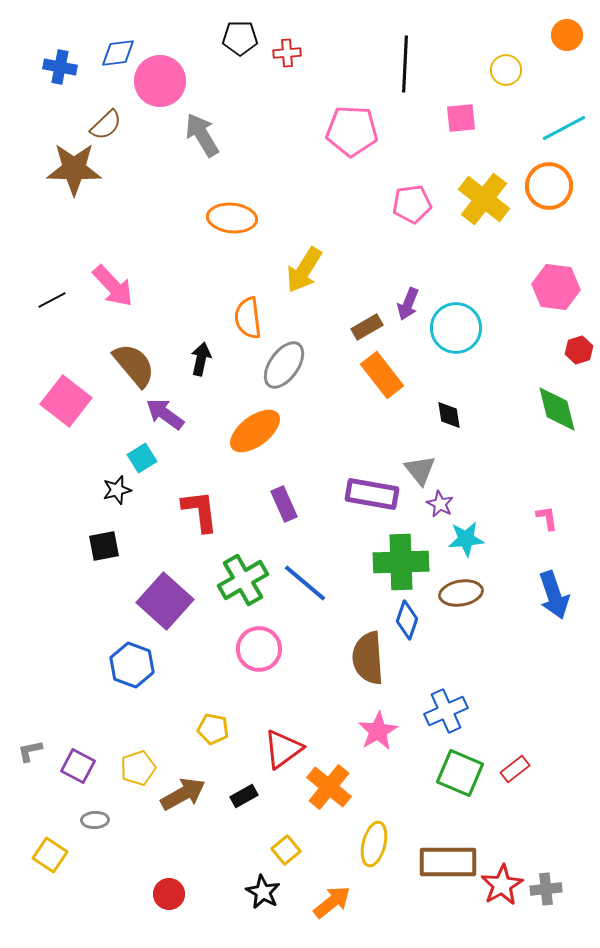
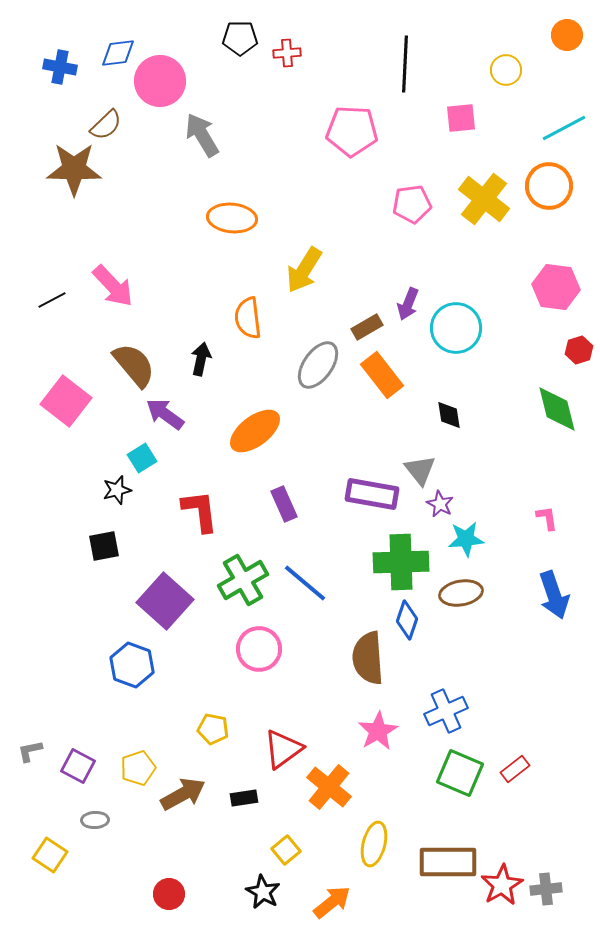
gray ellipse at (284, 365): moved 34 px right
black rectangle at (244, 796): moved 2 px down; rotated 20 degrees clockwise
